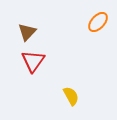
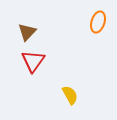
orange ellipse: rotated 25 degrees counterclockwise
yellow semicircle: moved 1 px left, 1 px up
